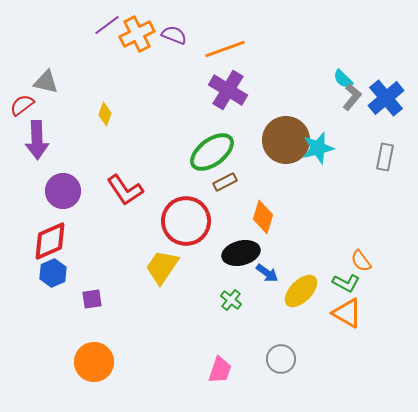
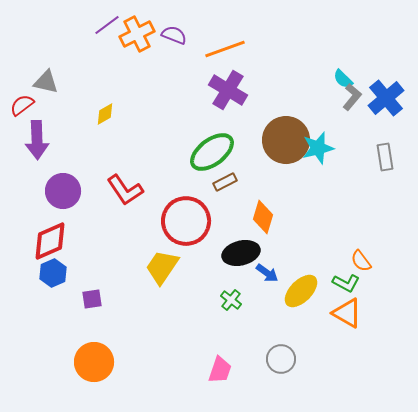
yellow diamond: rotated 40 degrees clockwise
gray rectangle: rotated 20 degrees counterclockwise
